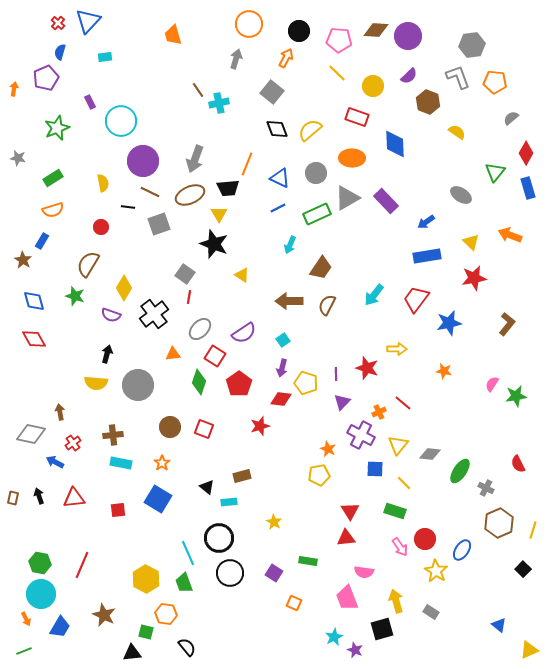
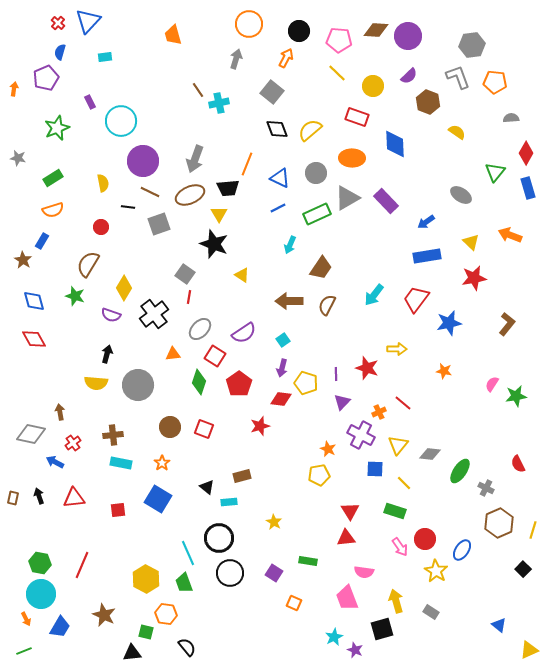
gray semicircle at (511, 118): rotated 35 degrees clockwise
